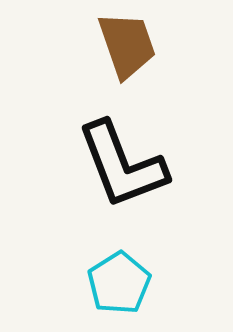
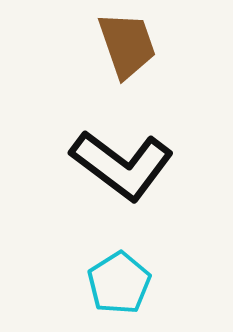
black L-shape: rotated 32 degrees counterclockwise
